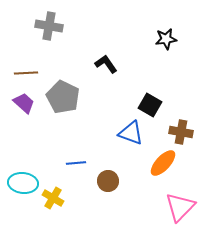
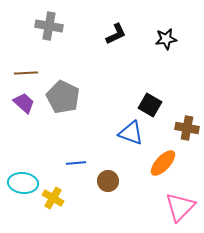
black L-shape: moved 10 px right, 30 px up; rotated 100 degrees clockwise
brown cross: moved 6 px right, 4 px up
